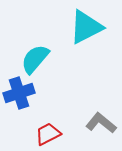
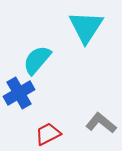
cyan triangle: rotated 30 degrees counterclockwise
cyan semicircle: moved 2 px right, 1 px down
blue cross: rotated 12 degrees counterclockwise
